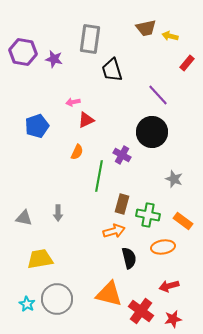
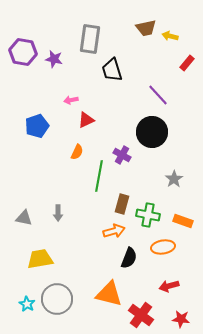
pink arrow: moved 2 px left, 2 px up
gray star: rotated 18 degrees clockwise
orange rectangle: rotated 18 degrees counterclockwise
black semicircle: rotated 35 degrees clockwise
red cross: moved 4 px down
red star: moved 8 px right; rotated 18 degrees clockwise
